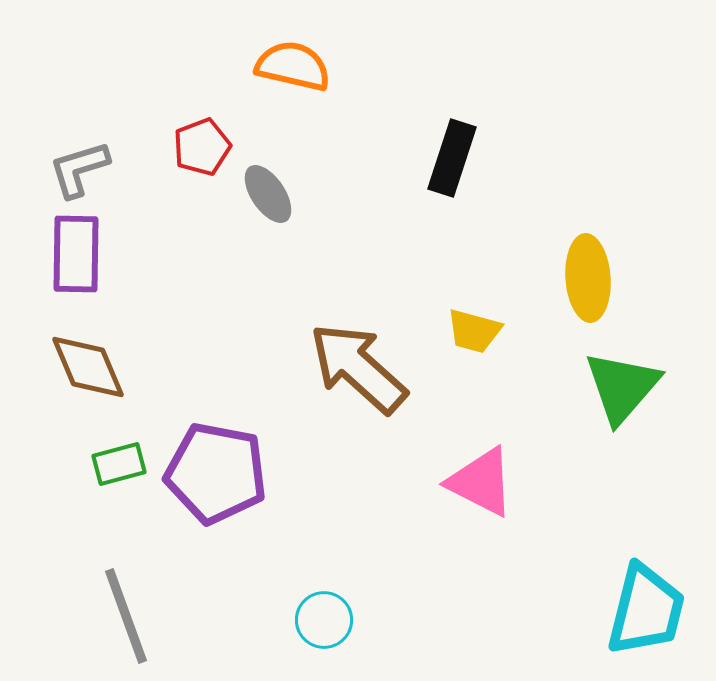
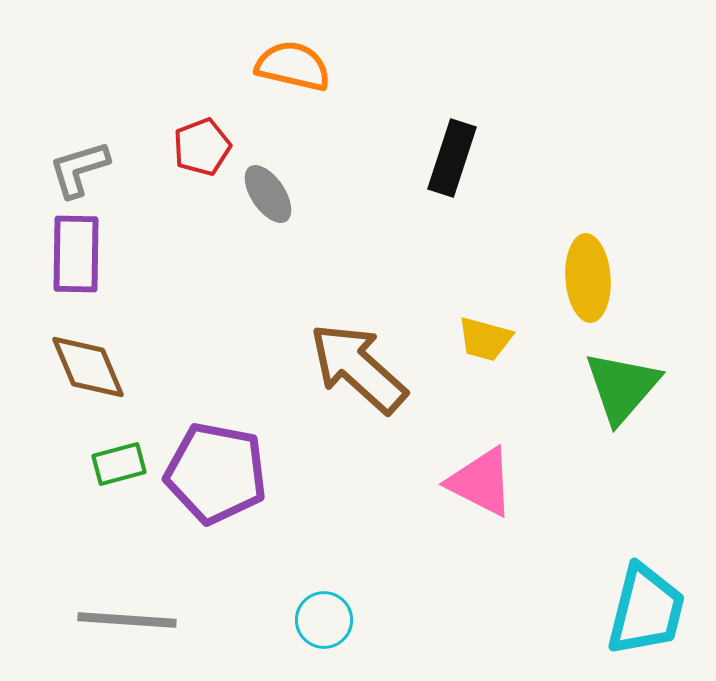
yellow trapezoid: moved 11 px right, 8 px down
gray line: moved 1 px right, 4 px down; rotated 66 degrees counterclockwise
